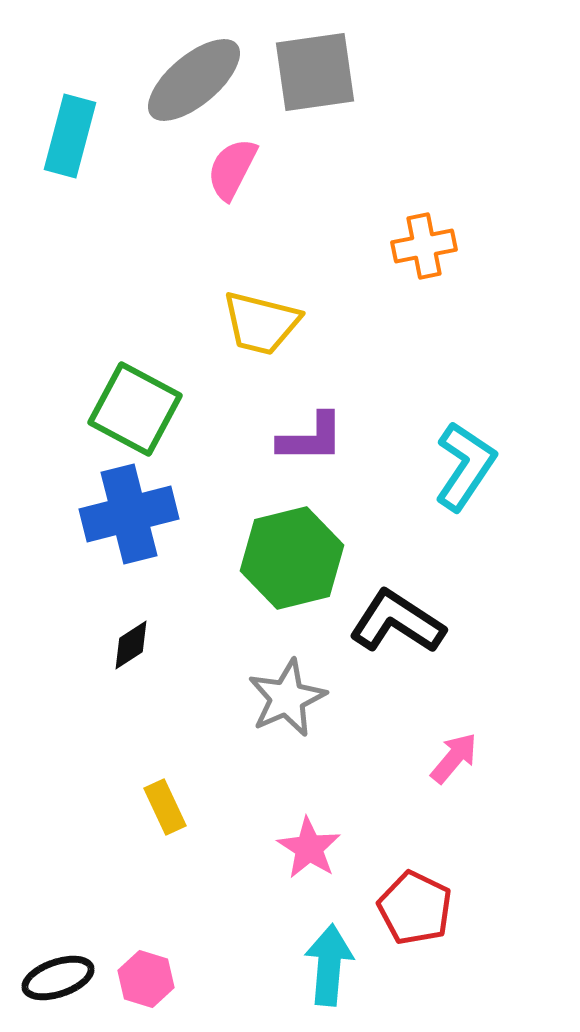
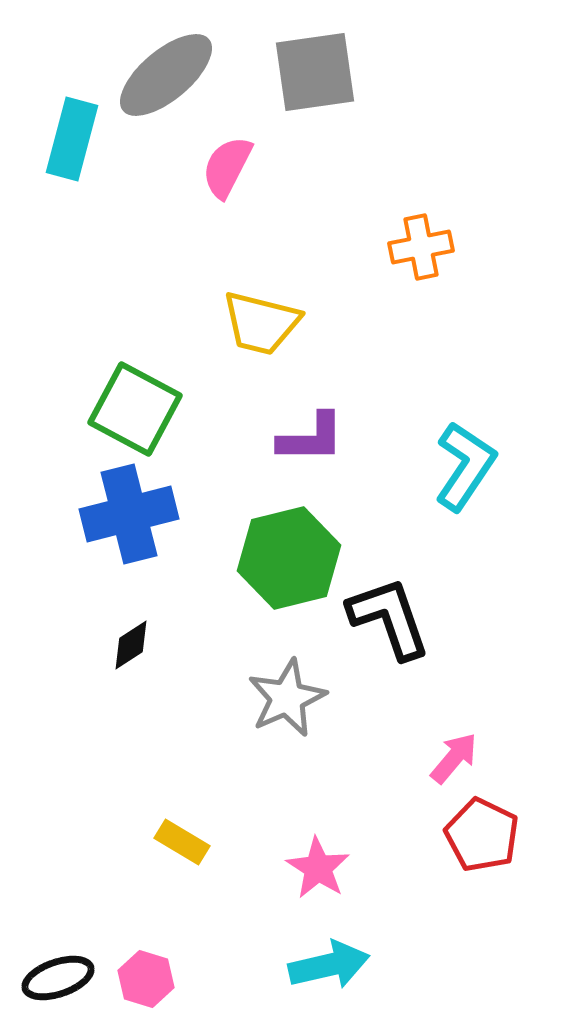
gray ellipse: moved 28 px left, 5 px up
cyan rectangle: moved 2 px right, 3 px down
pink semicircle: moved 5 px left, 2 px up
orange cross: moved 3 px left, 1 px down
green hexagon: moved 3 px left
black L-shape: moved 8 px left, 4 px up; rotated 38 degrees clockwise
yellow rectangle: moved 17 px right, 35 px down; rotated 34 degrees counterclockwise
pink star: moved 9 px right, 20 px down
red pentagon: moved 67 px right, 73 px up
cyan arrow: rotated 72 degrees clockwise
